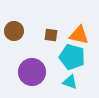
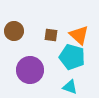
orange triangle: rotated 30 degrees clockwise
purple circle: moved 2 px left, 2 px up
cyan triangle: moved 5 px down
